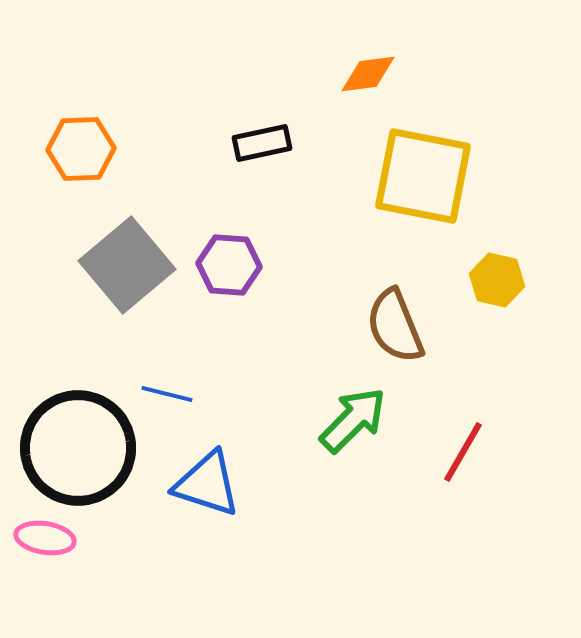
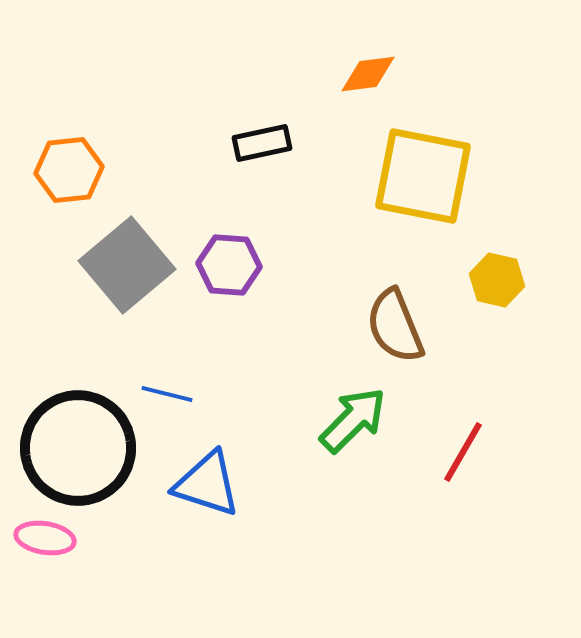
orange hexagon: moved 12 px left, 21 px down; rotated 4 degrees counterclockwise
